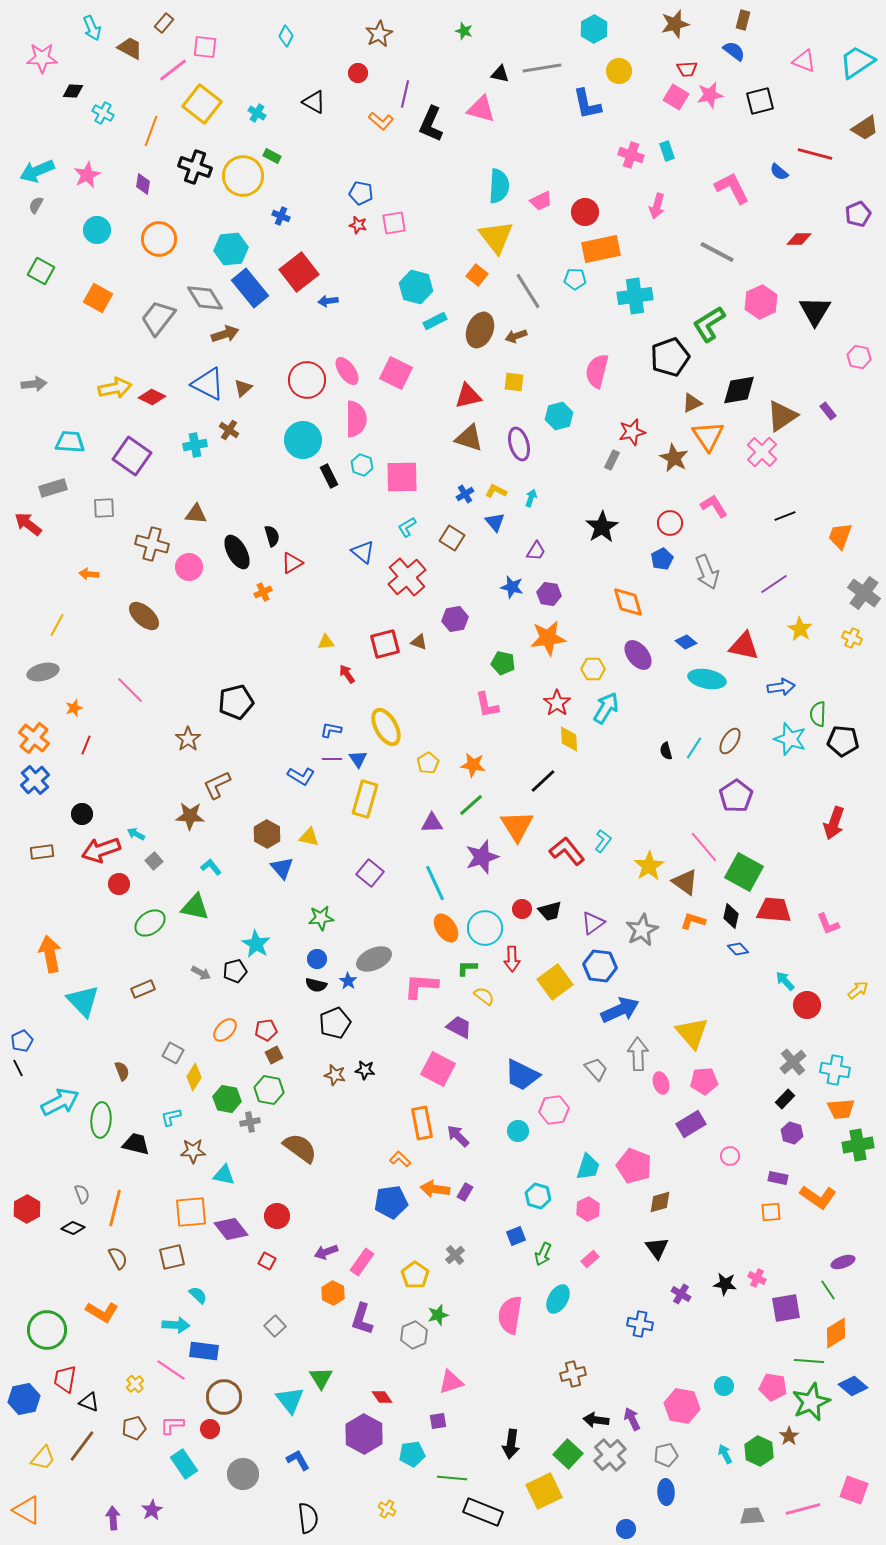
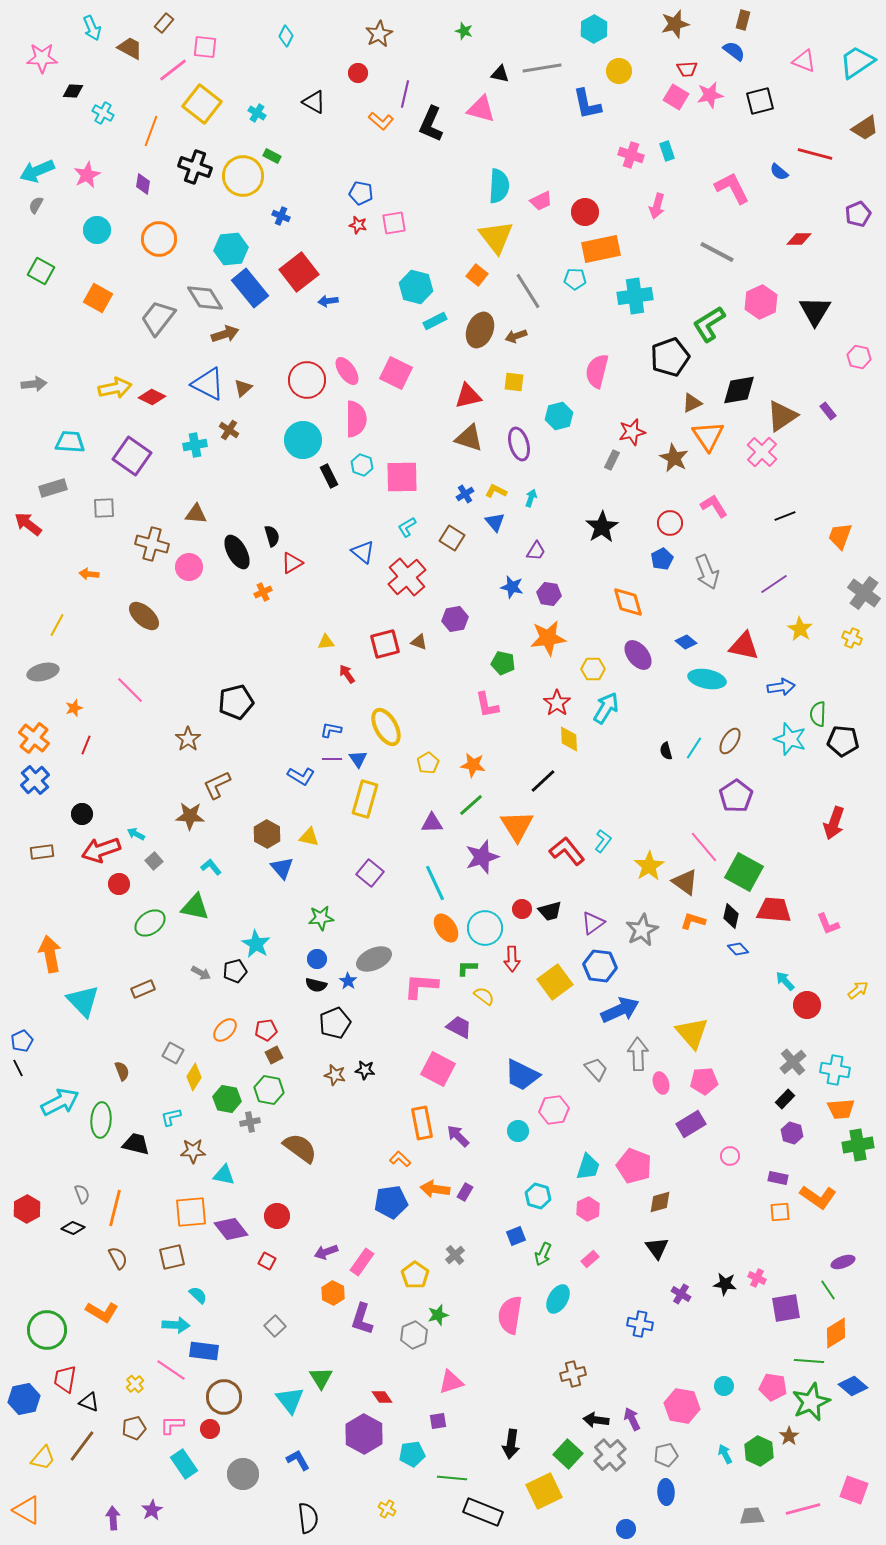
orange square at (771, 1212): moved 9 px right
